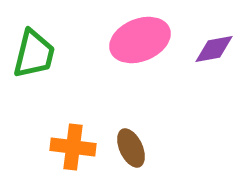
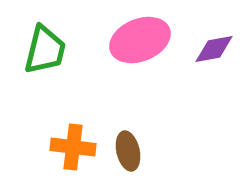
green trapezoid: moved 11 px right, 4 px up
brown ellipse: moved 3 px left, 3 px down; rotated 12 degrees clockwise
